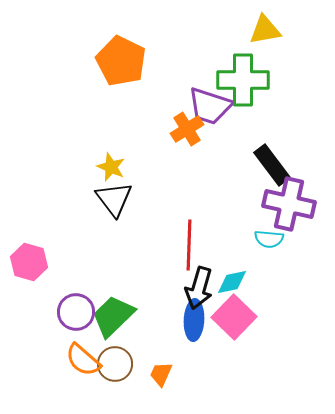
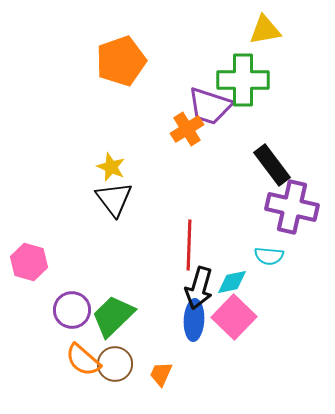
orange pentagon: rotated 27 degrees clockwise
purple cross: moved 3 px right, 3 px down
cyan semicircle: moved 17 px down
purple circle: moved 4 px left, 2 px up
